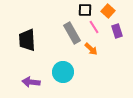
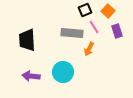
black square: rotated 24 degrees counterclockwise
gray rectangle: rotated 55 degrees counterclockwise
orange arrow: moved 2 px left; rotated 72 degrees clockwise
purple arrow: moved 6 px up
